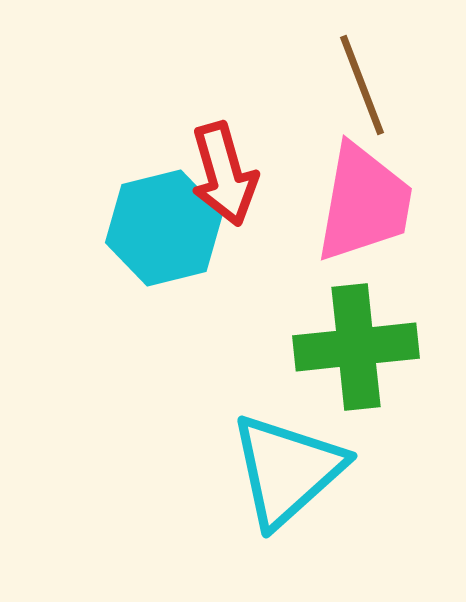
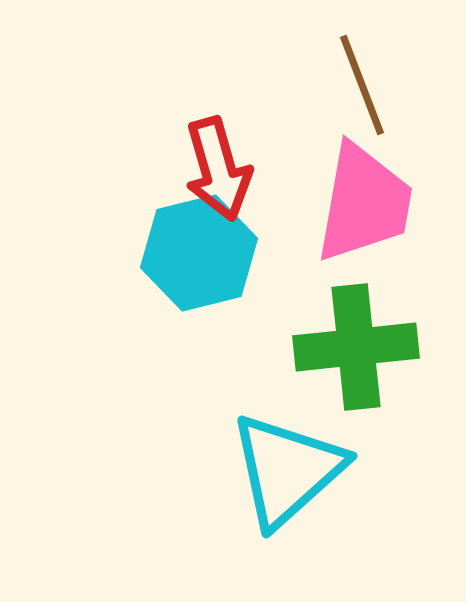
red arrow: moved 6 px left, 5 px up
cyan hexagon: moved 35 px right, 25 px down
